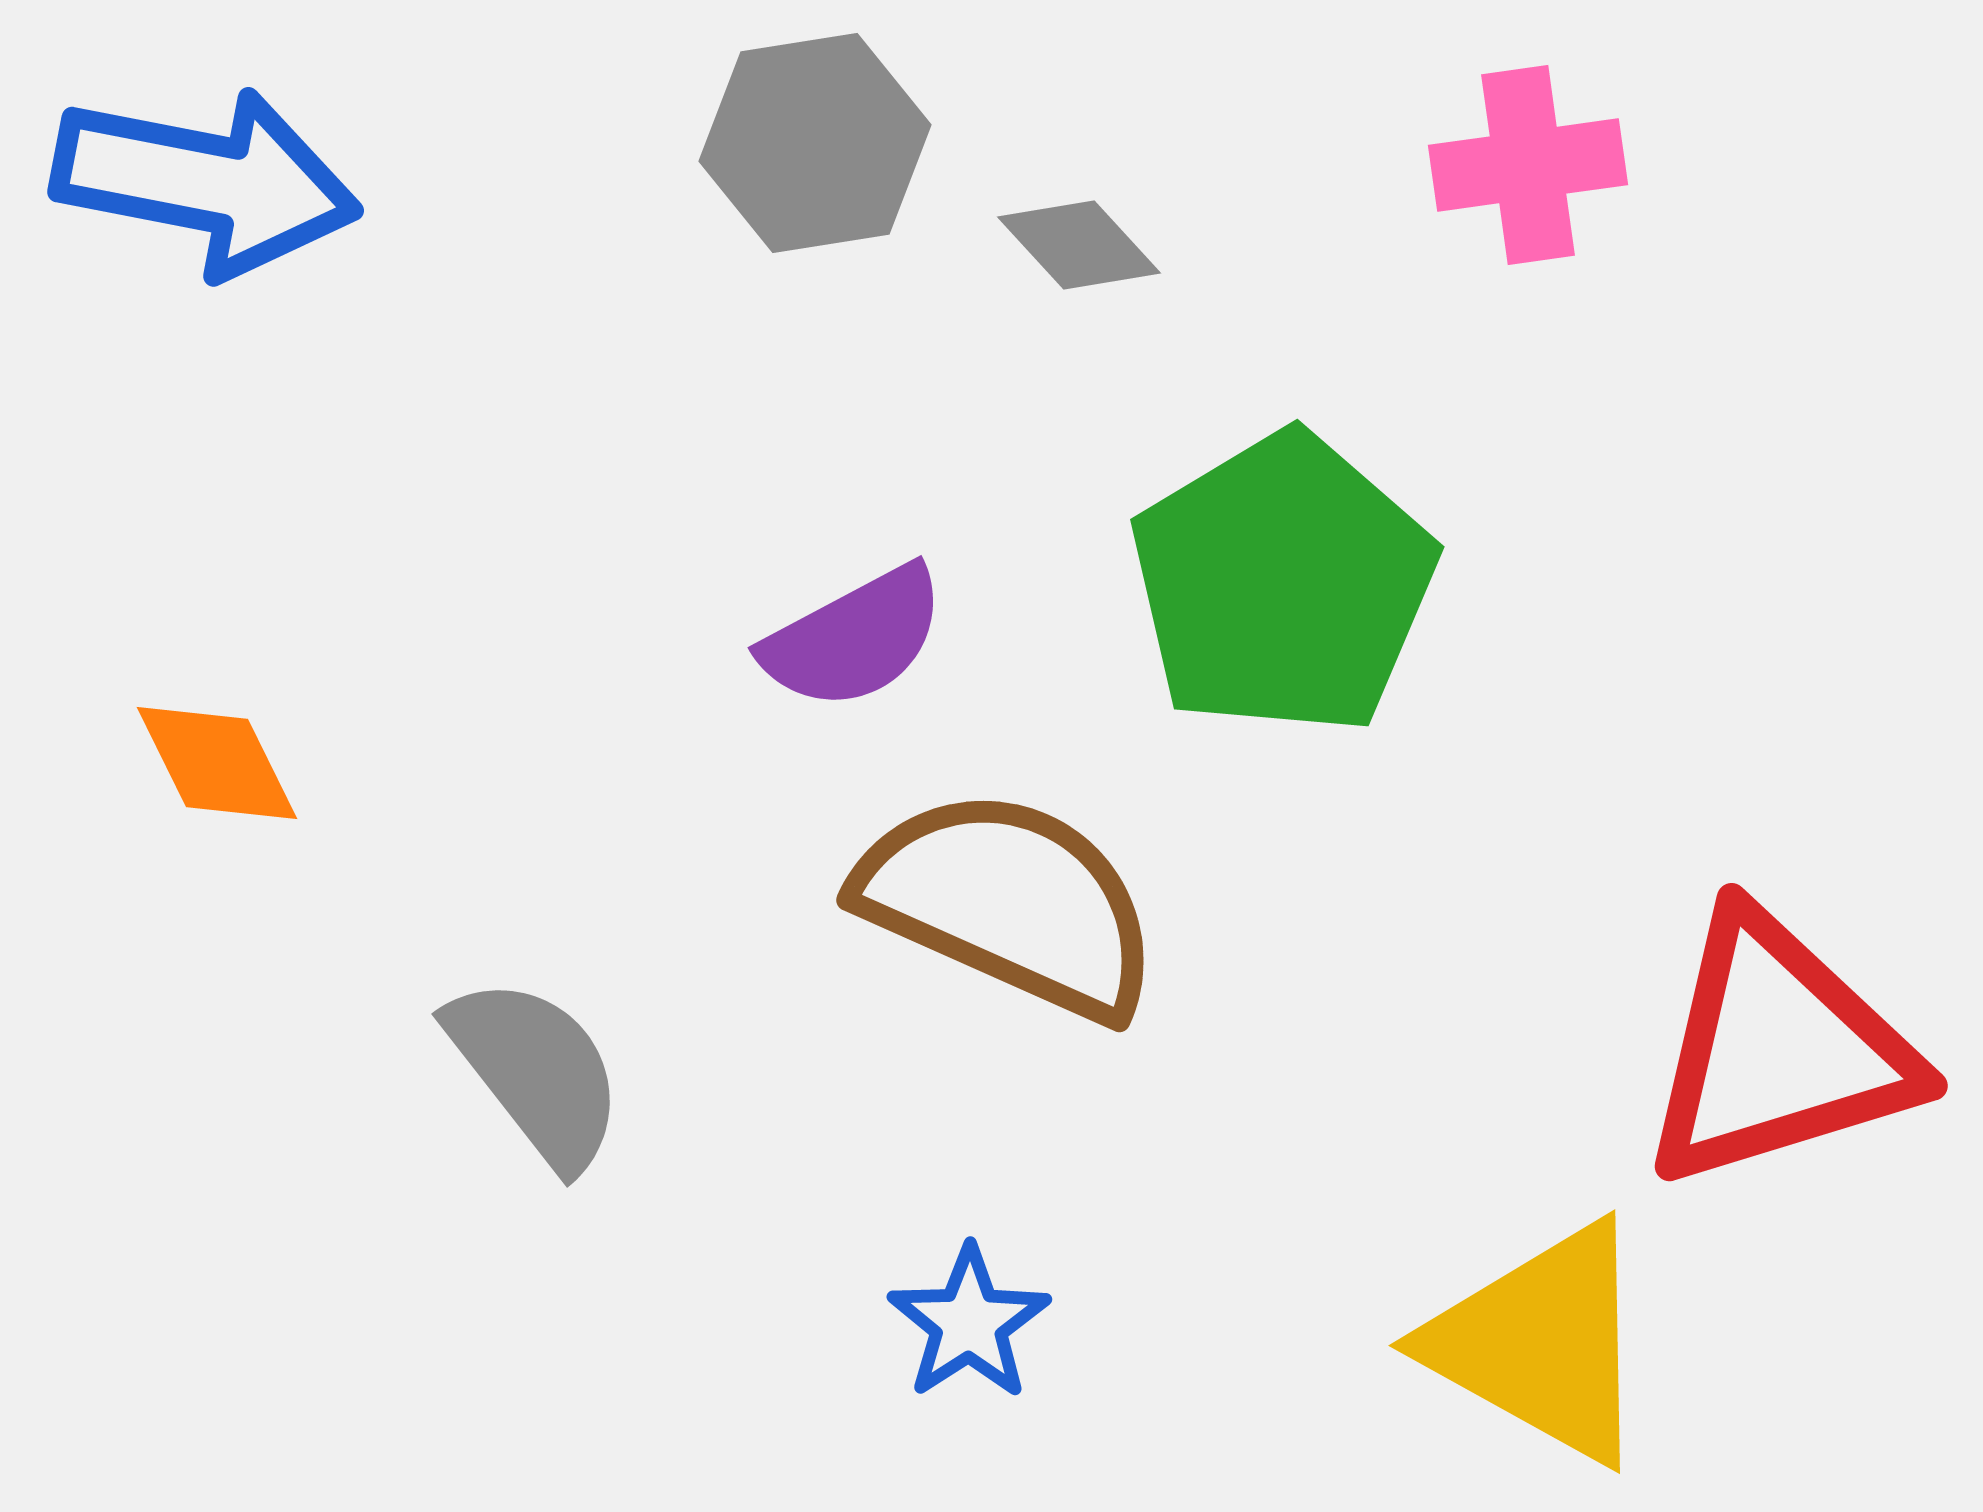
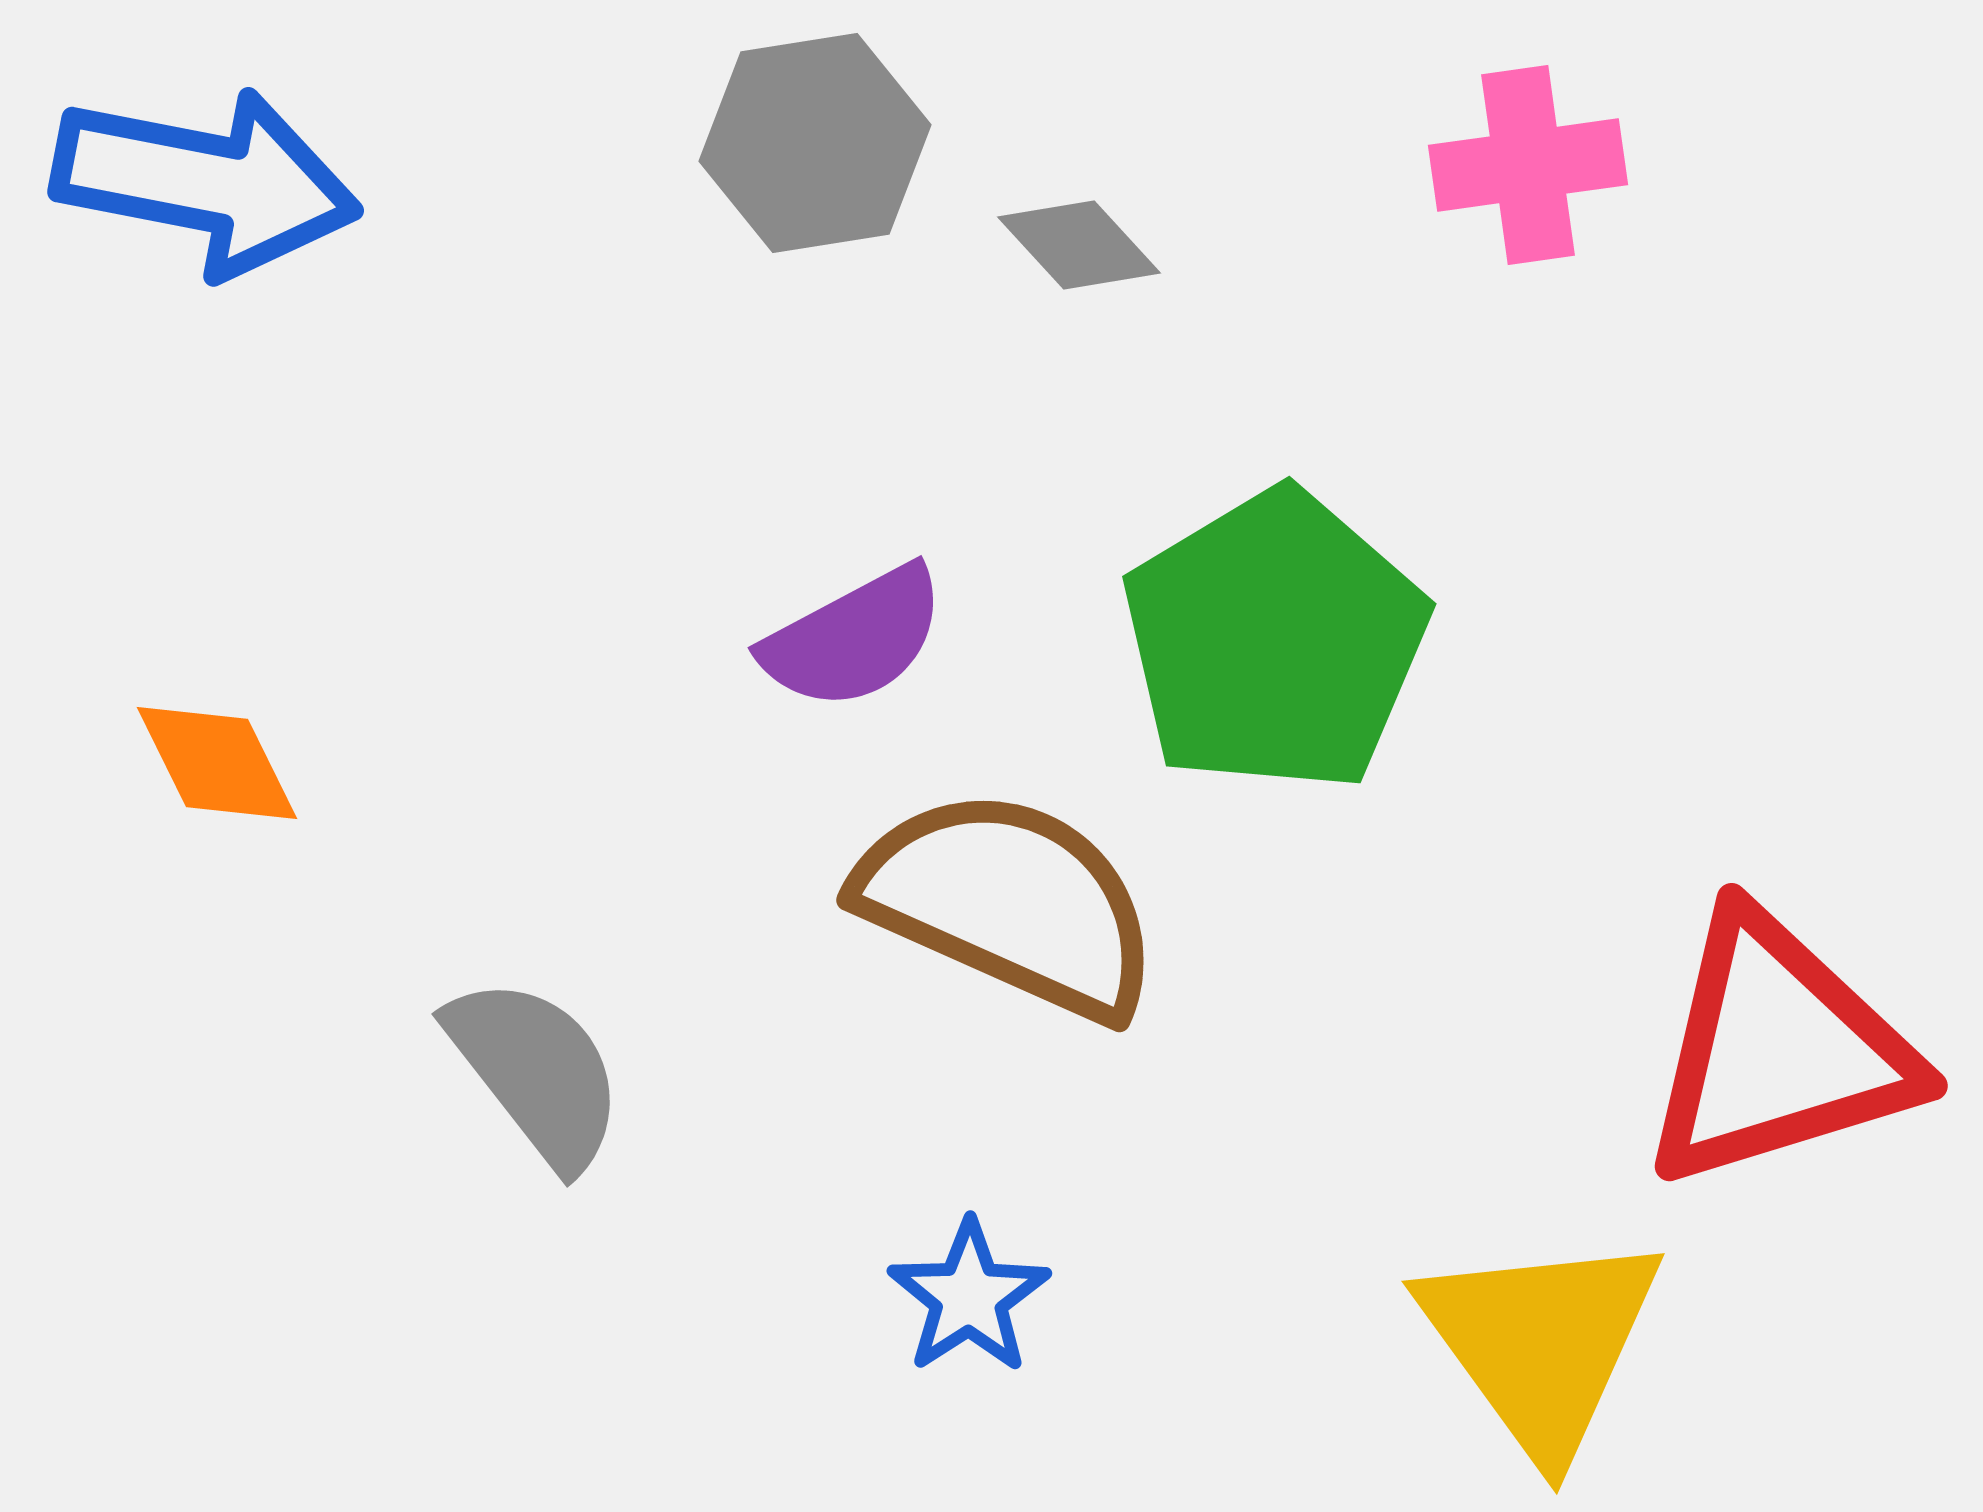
green pentagon: moved 8 px left, 57 px down
blue star: moved 26 px up
yellow triangle: rotated 25 degrees clockwise
